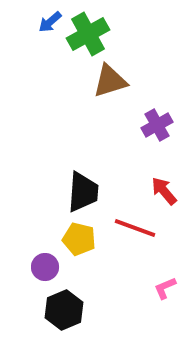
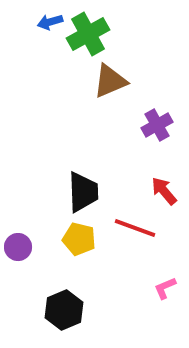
blue arrow: rotated 25 degrees clockwise
brown triangle: rotated 6 degrees counterclockwise
black trapezoid: rotated 6 degrees counterclockwise
purple circle: moved 27 px left, 20 px up
